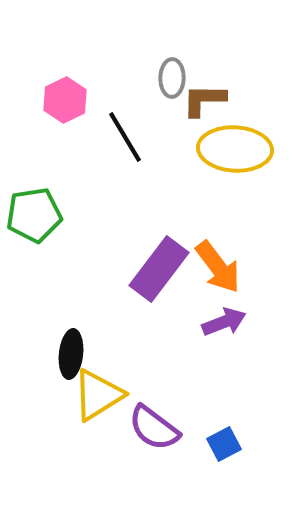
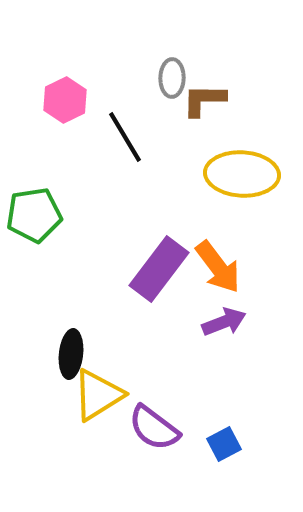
yellow ellipse: moved 7 px right, 25 px down
